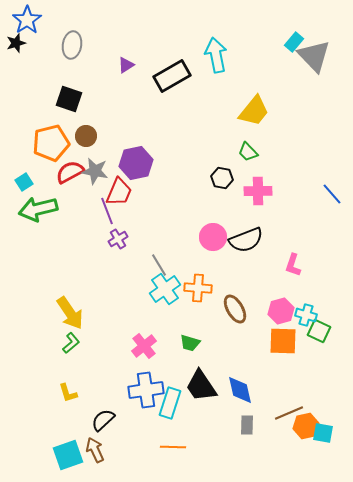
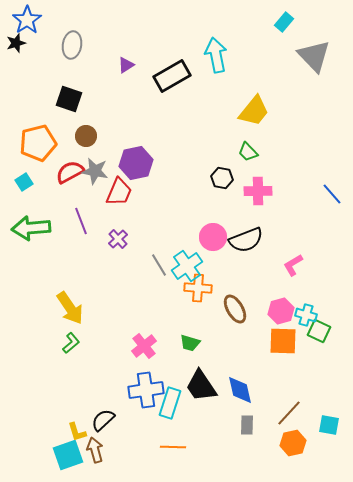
cyan rectangle at (294, 42): moved 10 px left, 20 px up
orange pentagon at (51, 143): moved 13 px left
green arrow at (38, 209): moved 7 px left, 19 px down; rotated 9 degrees clockwise
purple line at (107, 211): moved 26 px left, 10 px down
purple cross at (118, 239): rotated 12 degrees counterclockwise
pink L-shape at (293, 265): rotated 40 degrees clockwise
cyan cross at (165, 289): moved 22 px right, 23 px up
yellow arrow at (70, 313): moved 5 px up
yellow L-shape at (68, 393): moved 9 px right, 39 px down
brown line at (289, 413): rotated 24 degrees counterclockwise
orange hexagon at (306, 426): moved 13 px left, 17 px down
cyan square at (323, 433): moved 6 px right, 8 px up
brown arrow at (95, 450): rotated 10 degrees clockwise
